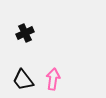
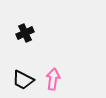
black trapezoid: rotated 25 degrees counterclockwise
